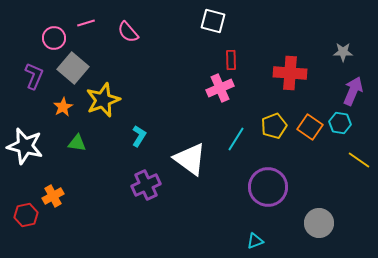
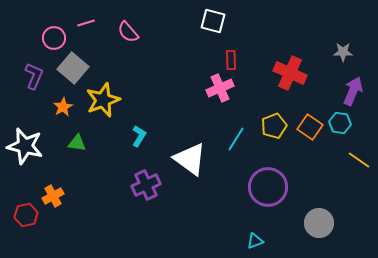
red cross: rotated 20 degrees clockwise
